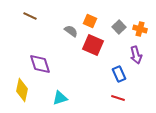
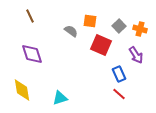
brown line: rotated 40 degrees clockwise
orange square: rotated 16 degrees counterclockwise
gray square: moved 1 px up
red square: moved 8 px right
purple arrow: rotated 18 degrees counterclockwise
purple diamond: moved 8 px left, 10 px up
yellow diamond: rotated 20 degrees counterclockwise
red line: moved 1 px right, 4 px up; rotated 24 degrees clockwise
